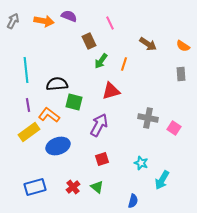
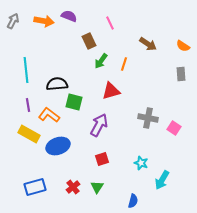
yellow rectangle: moved 2 px down; rotated 65 degrees clockwise
green triangle: rotated 24 degrees clockwise
